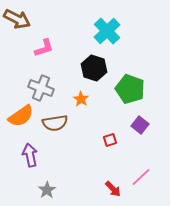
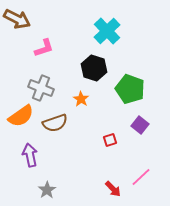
brown semicircle: rotated 10 degrees counterclockwise
